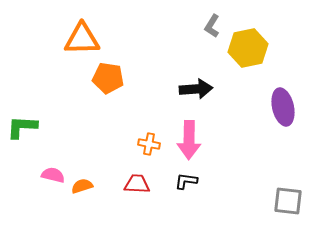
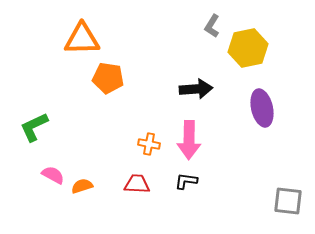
purple ellipse: moved 21 px left, 1 px down
green L-shape: moved 12 px right; rotated 28 degrees counterclockwise
pink semicircle: rotated 15 degrees clockwise
